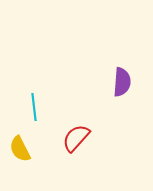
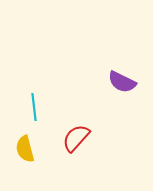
purple semicircle: rotated 112 degrees clockwise
yellow semicircle: moved 5 px right; rotated 12 degrees clockwise
